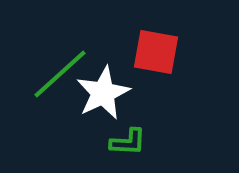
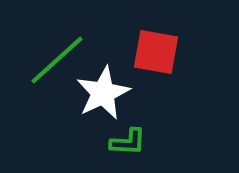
green line: moved 3 px left, 14 px up
